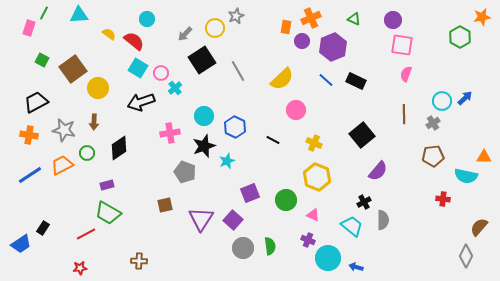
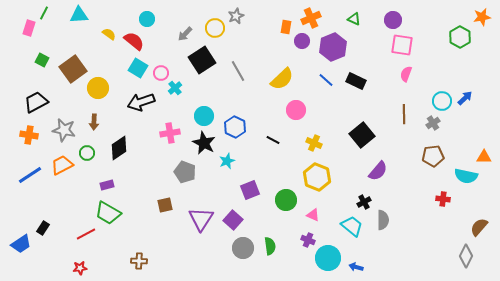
black star at (204, 146): moved 3 px up; rotated 25 degrees counterclockwise
purple square at (250, 193): moved 3 px up
